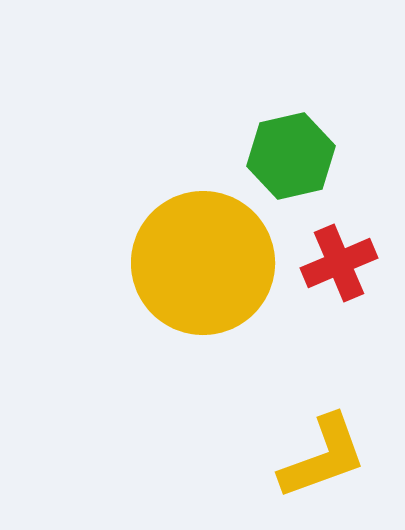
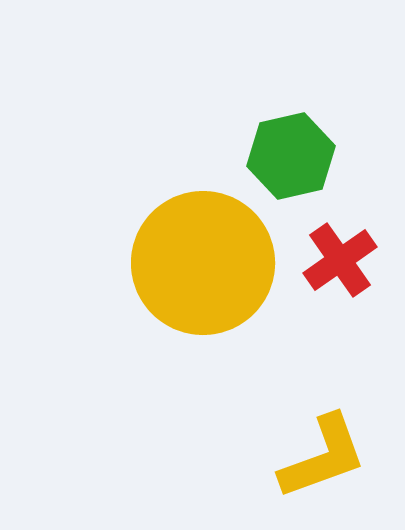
red cross: moved 1 px right, 3 px up; rotated 12 degrees counterclockwise
